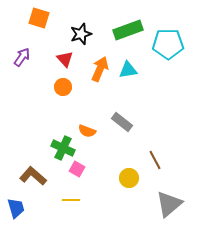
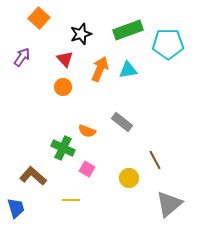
orange square: rotated 25 degrees clockwise
pink square: moved 10 px right
